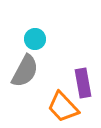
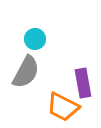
gray semicircle: moved 1 px right, 1 px down
orange trapezoid: rotated 20 degrees counterclockwise
